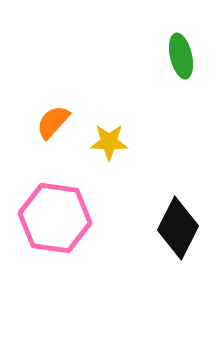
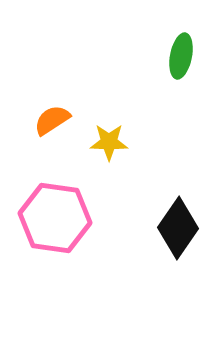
green ellipse: rotated 24 degrees clockwise
orange semicircle: moved 1 px left, 2 px up; rotated 15 degrees clockwise
black diamond: rotated 8 degrees clockwise
